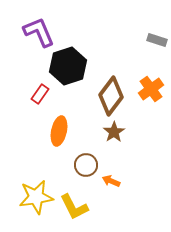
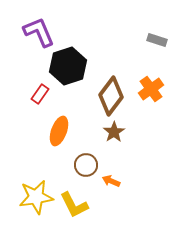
orange ellipse: rotated 8 degrees clockwise
yellow L-shape: moved 2 px up
